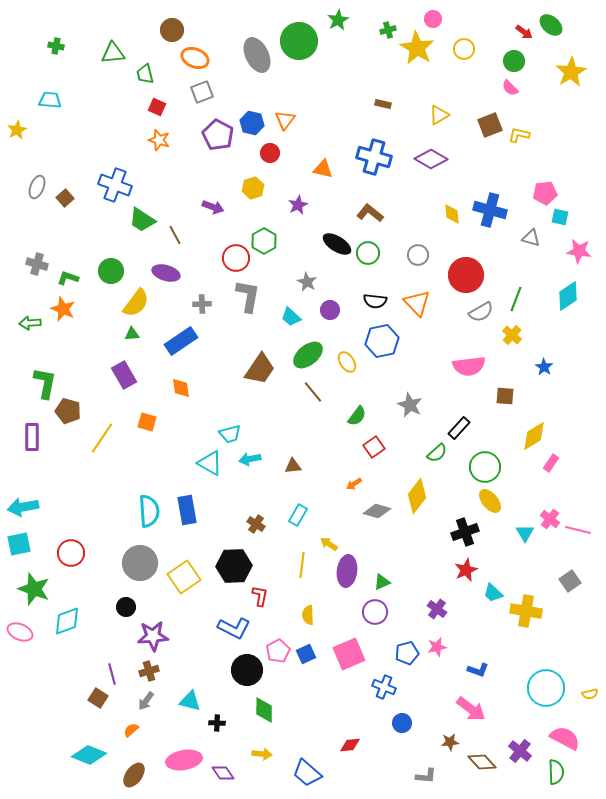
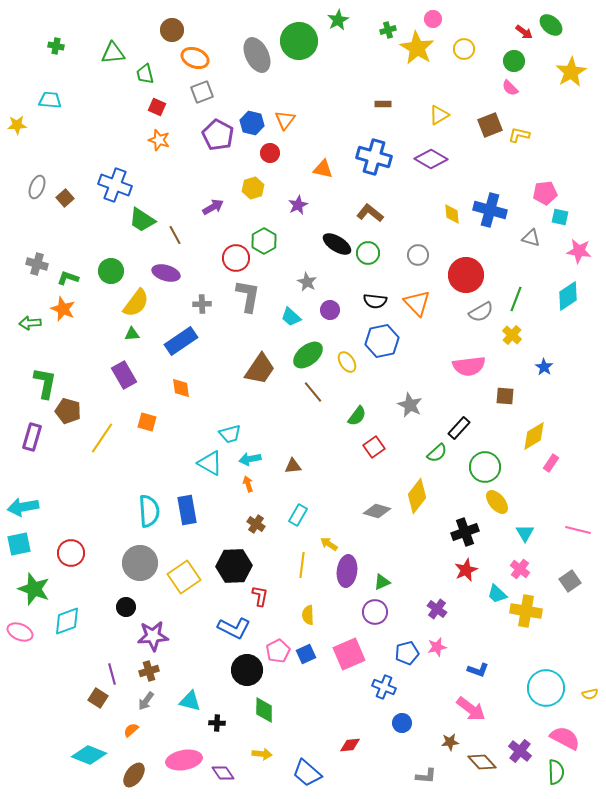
brown rectangle at (383, 104): rotated 14 degrees counterclockwise
yellow star at (17, 130): moved 5 px up; rotated 24 degrees clockwise
purple arrow at (213, 207): rotated 50 degrees counterclockwise
purple rectangle at (32, 437): rotated 16 degrees clockwise
orange arrow at (354, 484): moved 106 px left; rotated 105 degrees clockwise
yellow ellipse at (490, 501): moved 7 px right, 1 px down
pink cross at (550, 519): moved 30 px left, 50 px down
cyan trapezoid at (493, 593): moved 4 px right, 1 px down
